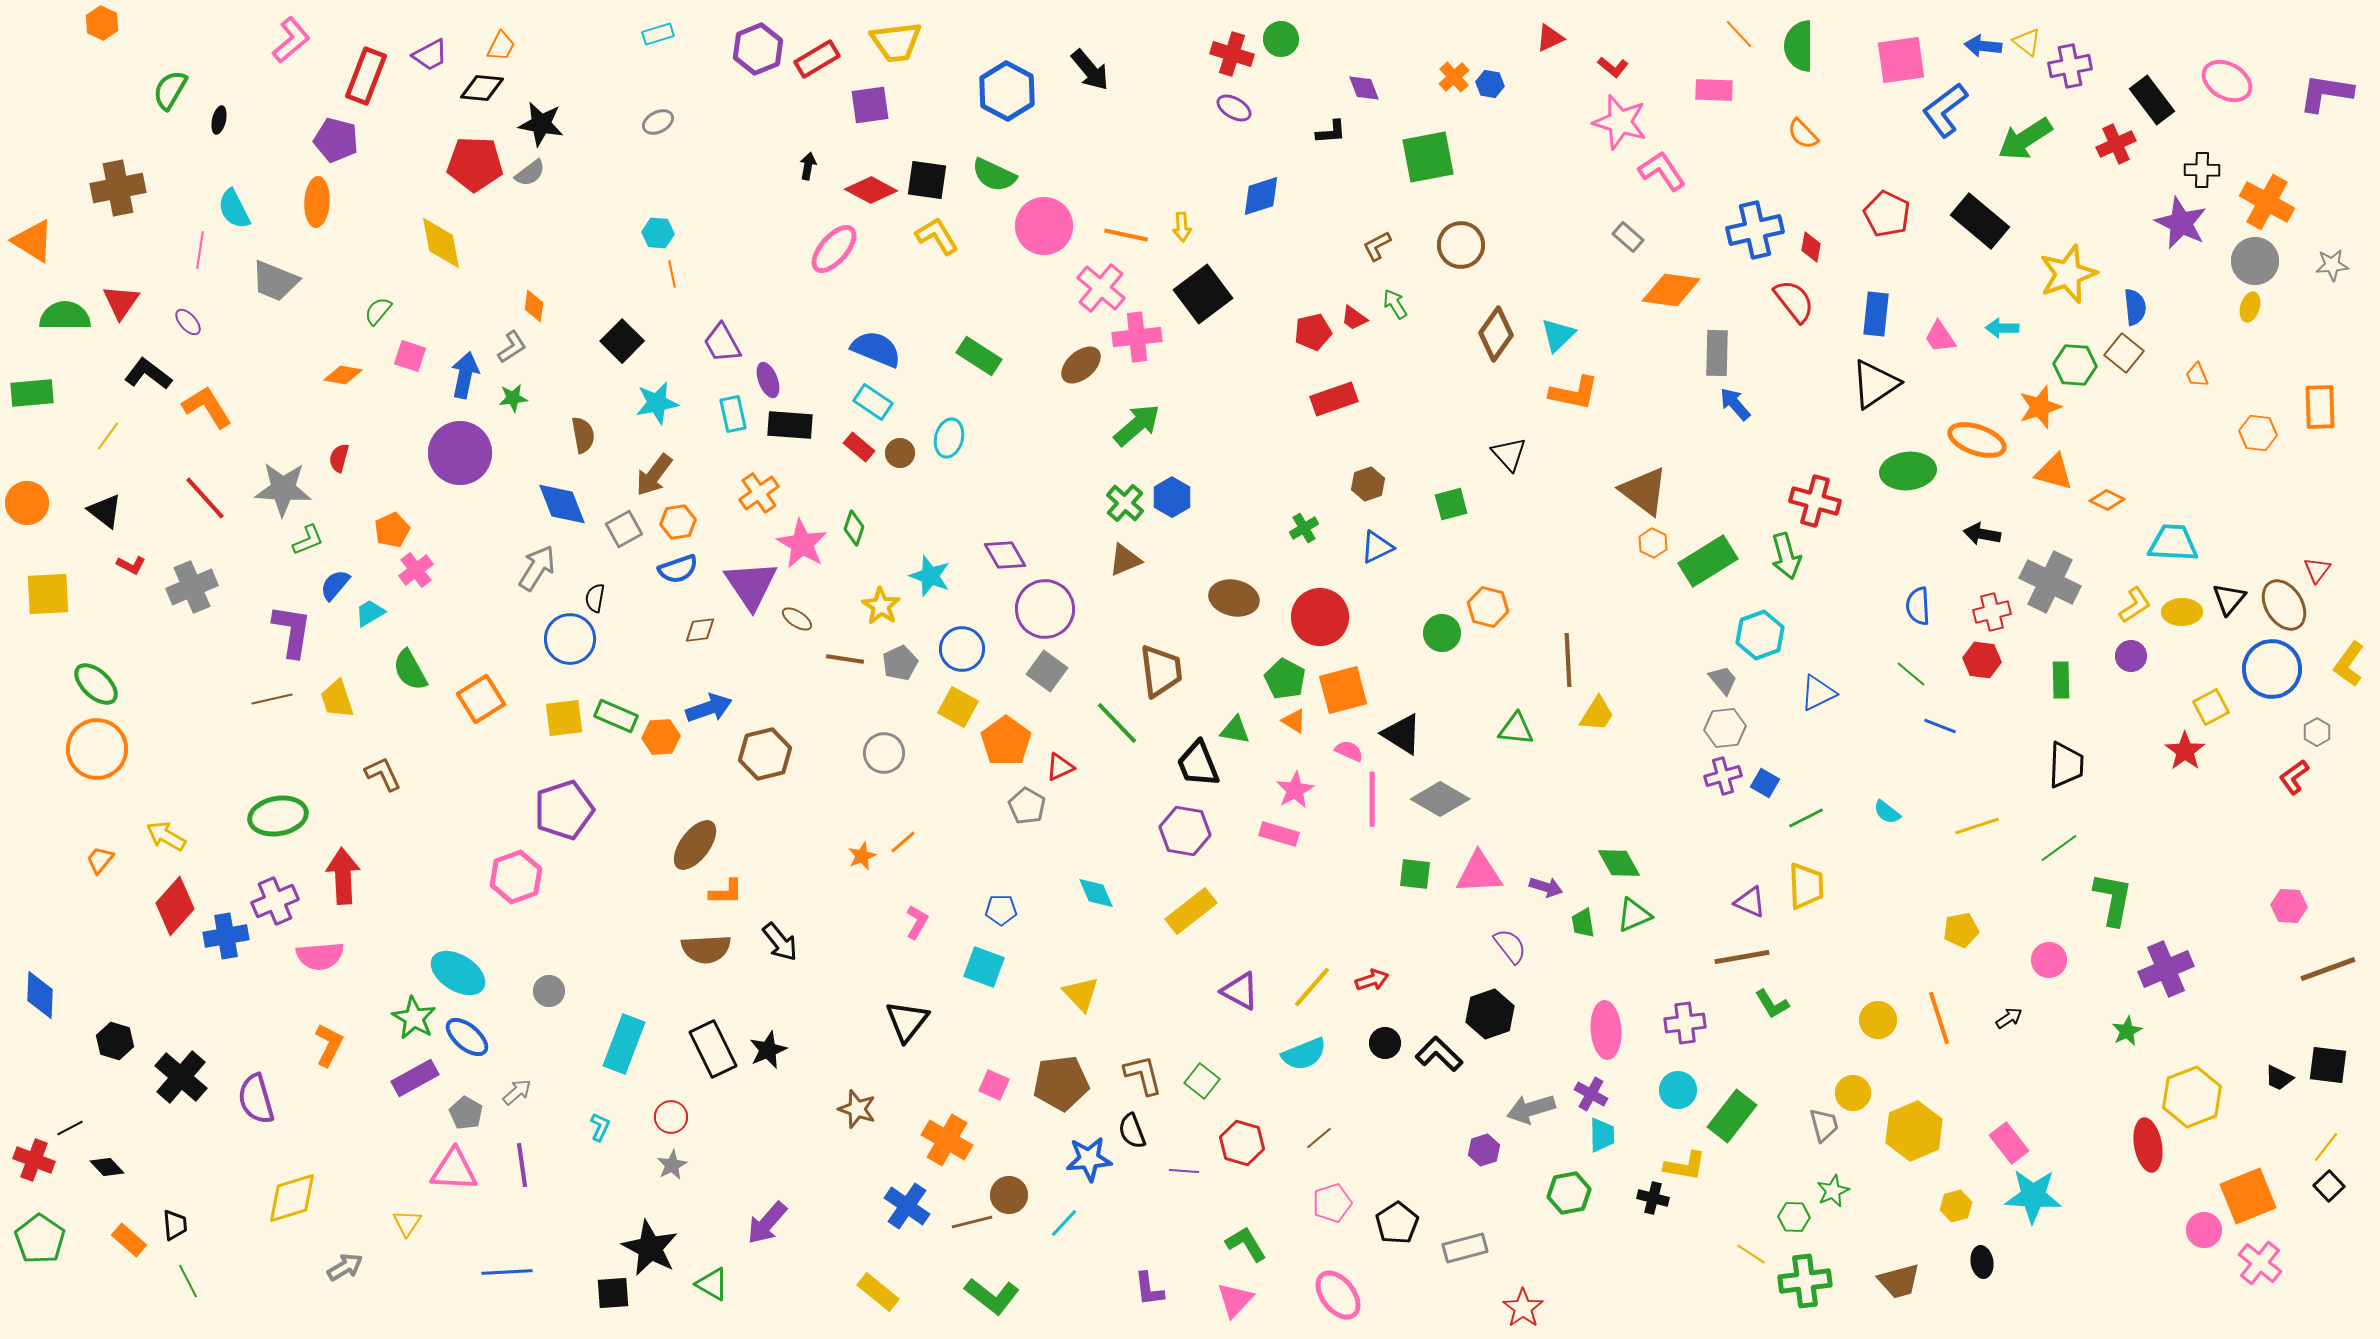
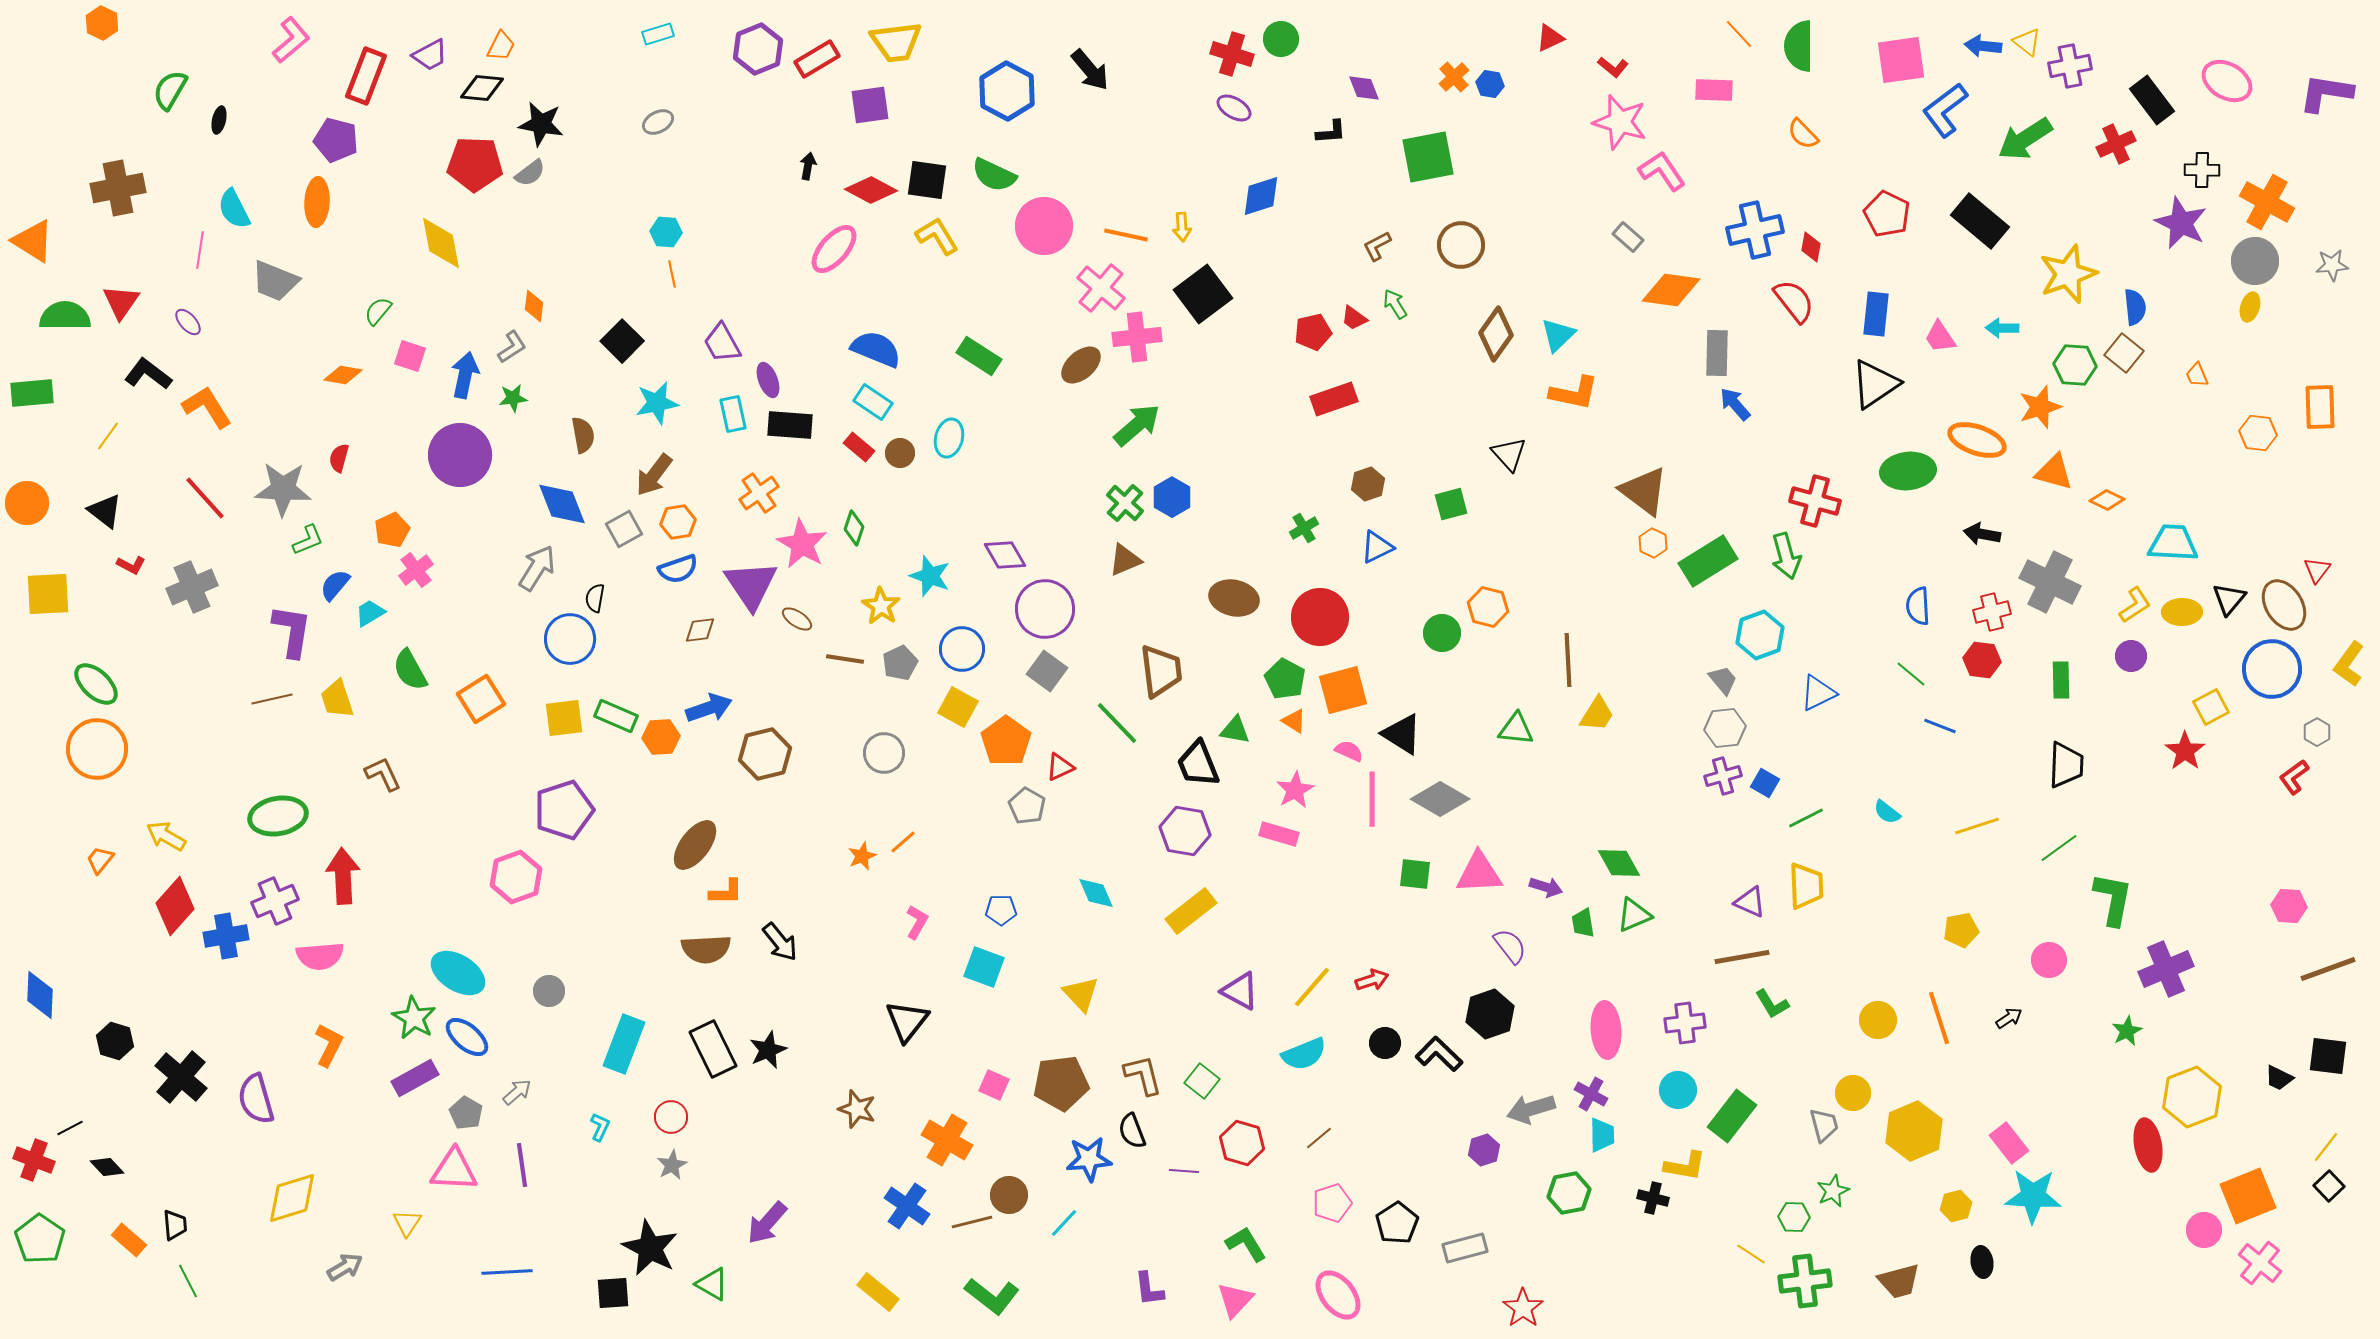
cyan hexagon at (658, 233): moved 8 px right, 1 px up
purple circle at (460, 453): moved 2 px down
black square at (2328, 1065): moved 9 px up
